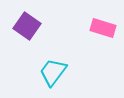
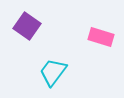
pink rectangle: moved 2 px left, 9 px down
